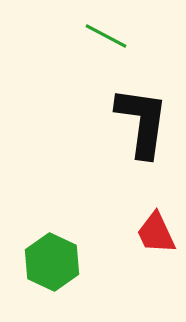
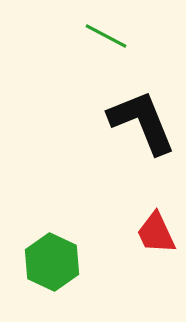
black L-shape: rotated 30 degrees counterclockwise
